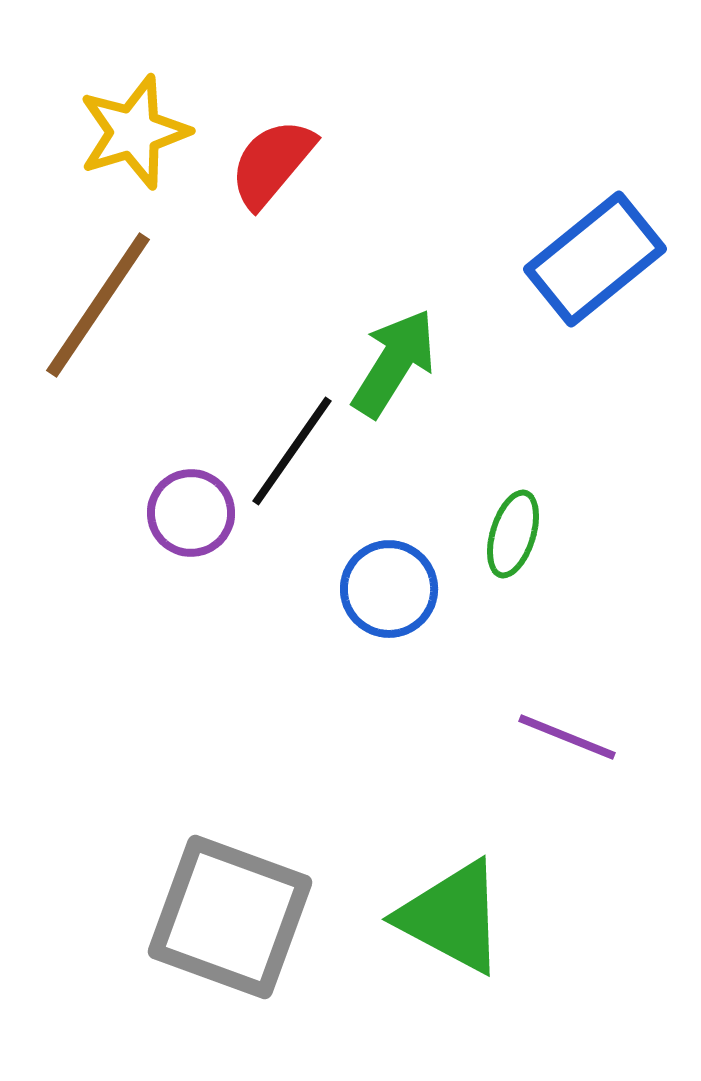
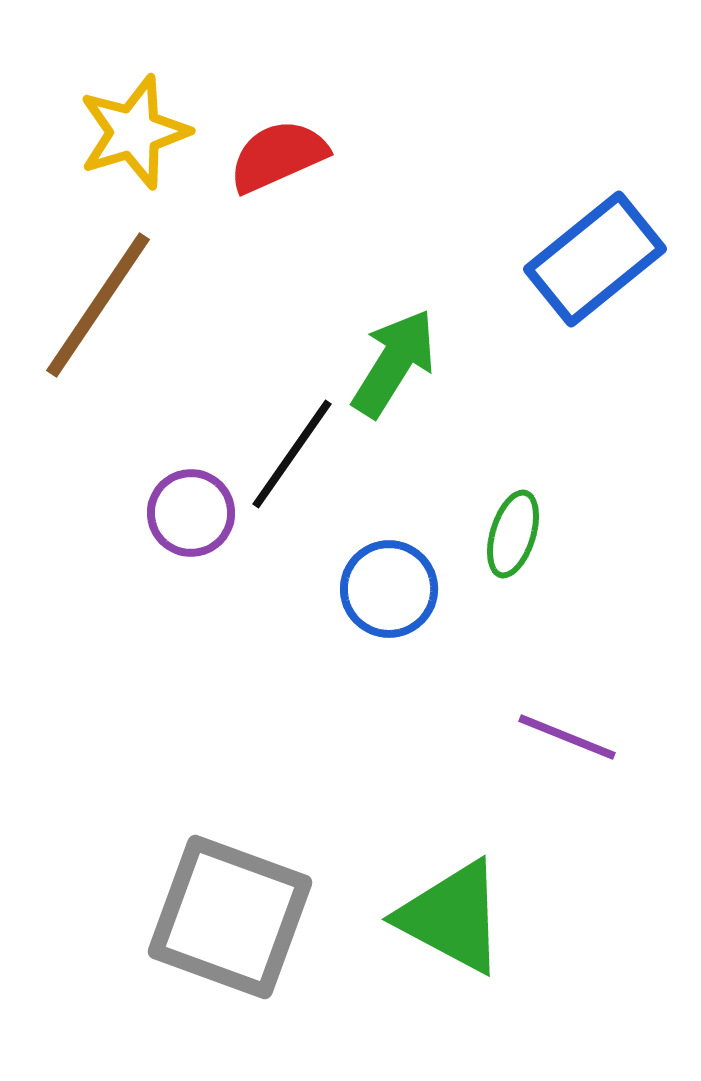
red semicircle: moved 6 px right, 7 px up; rotated 26 degrees clockwise
black line: moved 3 px down
